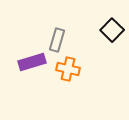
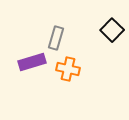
gray rectangle: moved 1 px left, 2 px up
